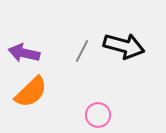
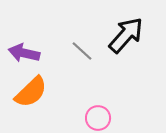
black arrow: moved 2 px right, 11 px up; rotated 63 degrees counterclockwise
gray line: rotated 75 degrees counterclockwise
pink circle: moved 3 px down
